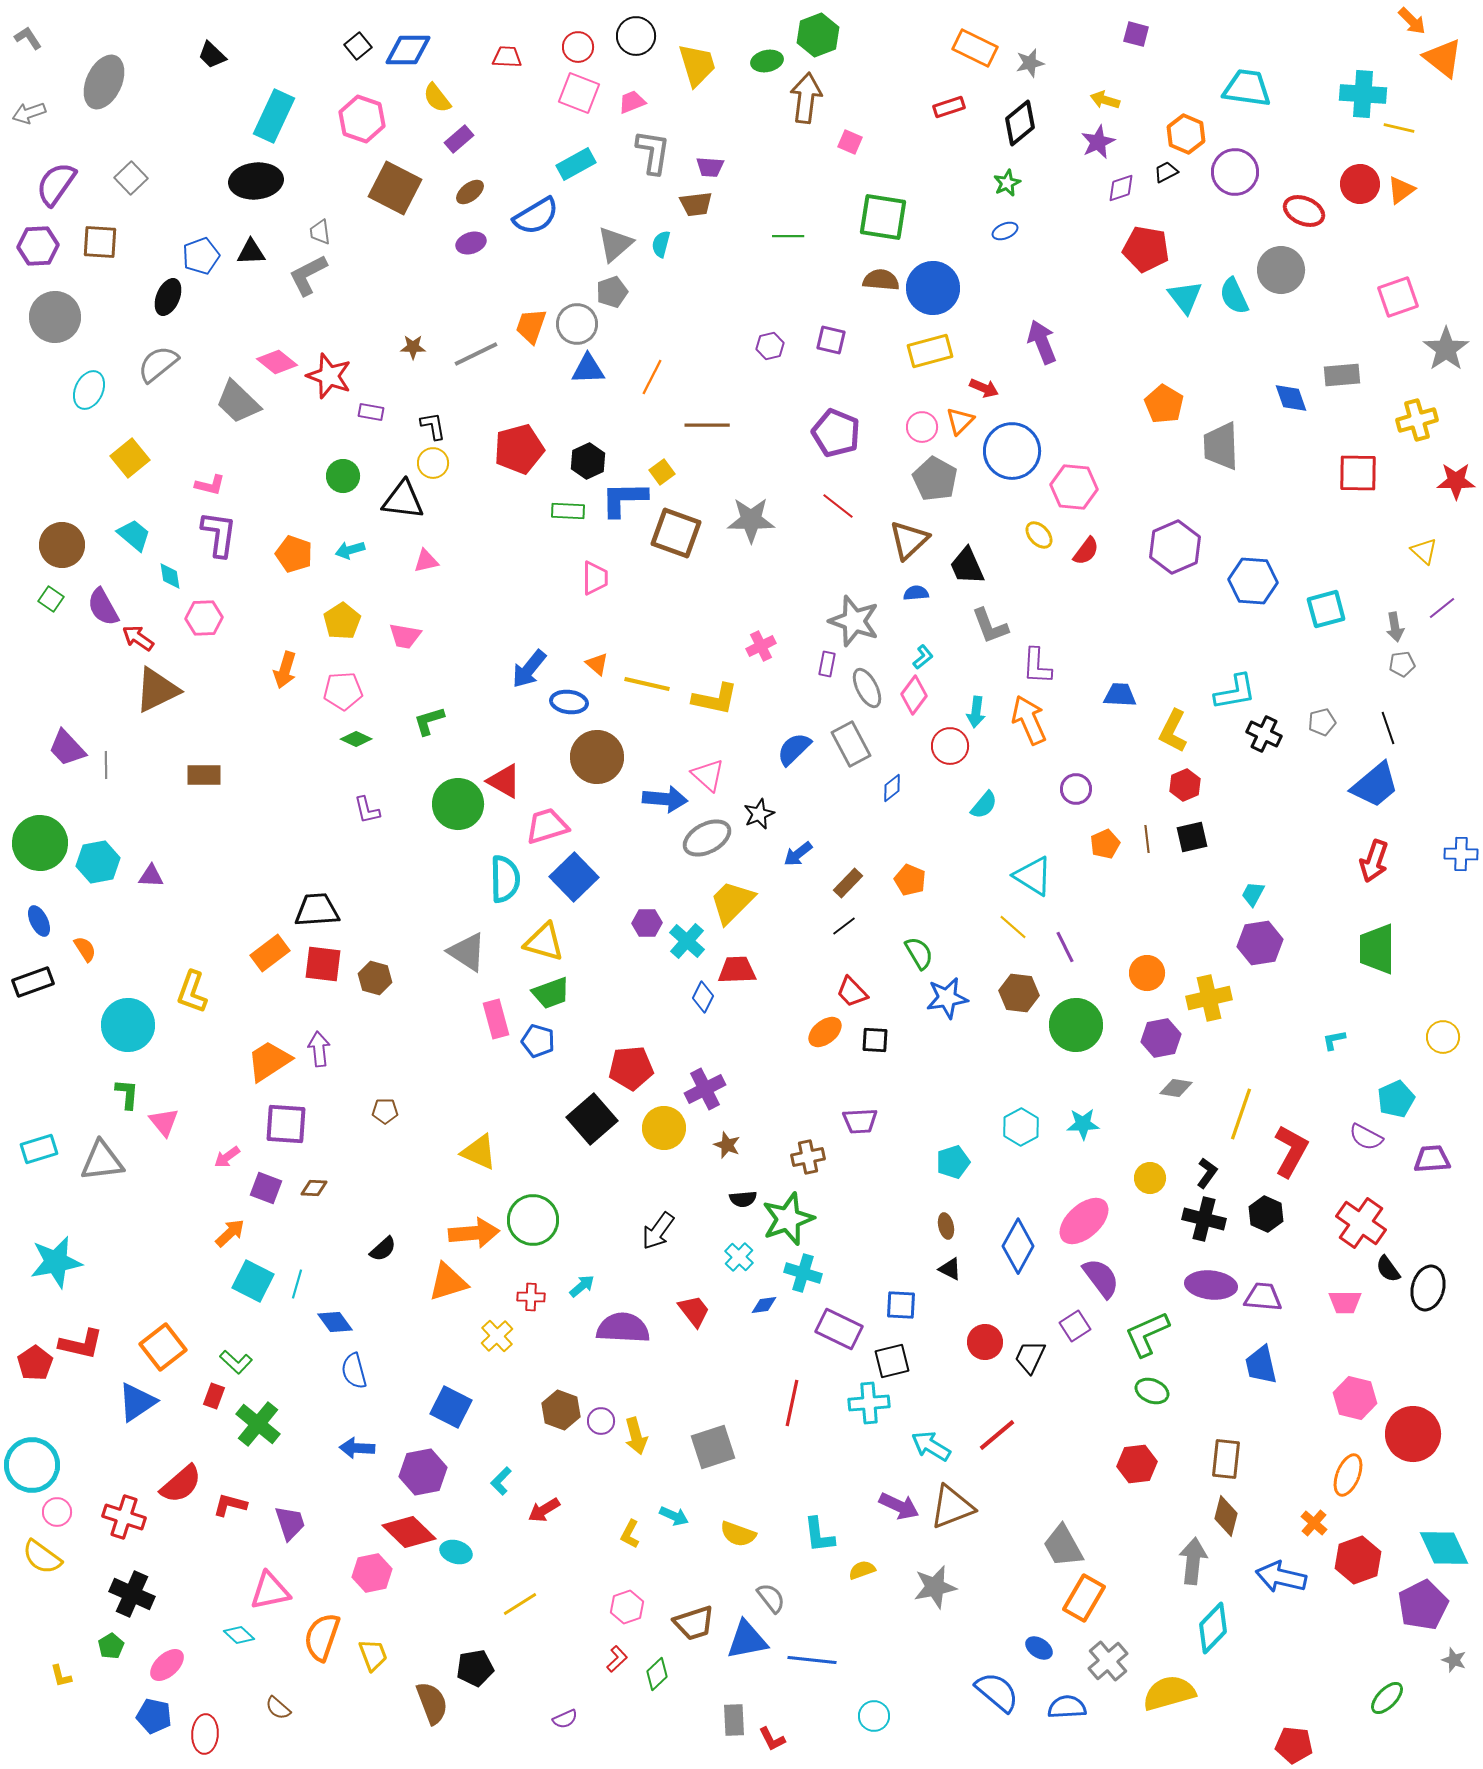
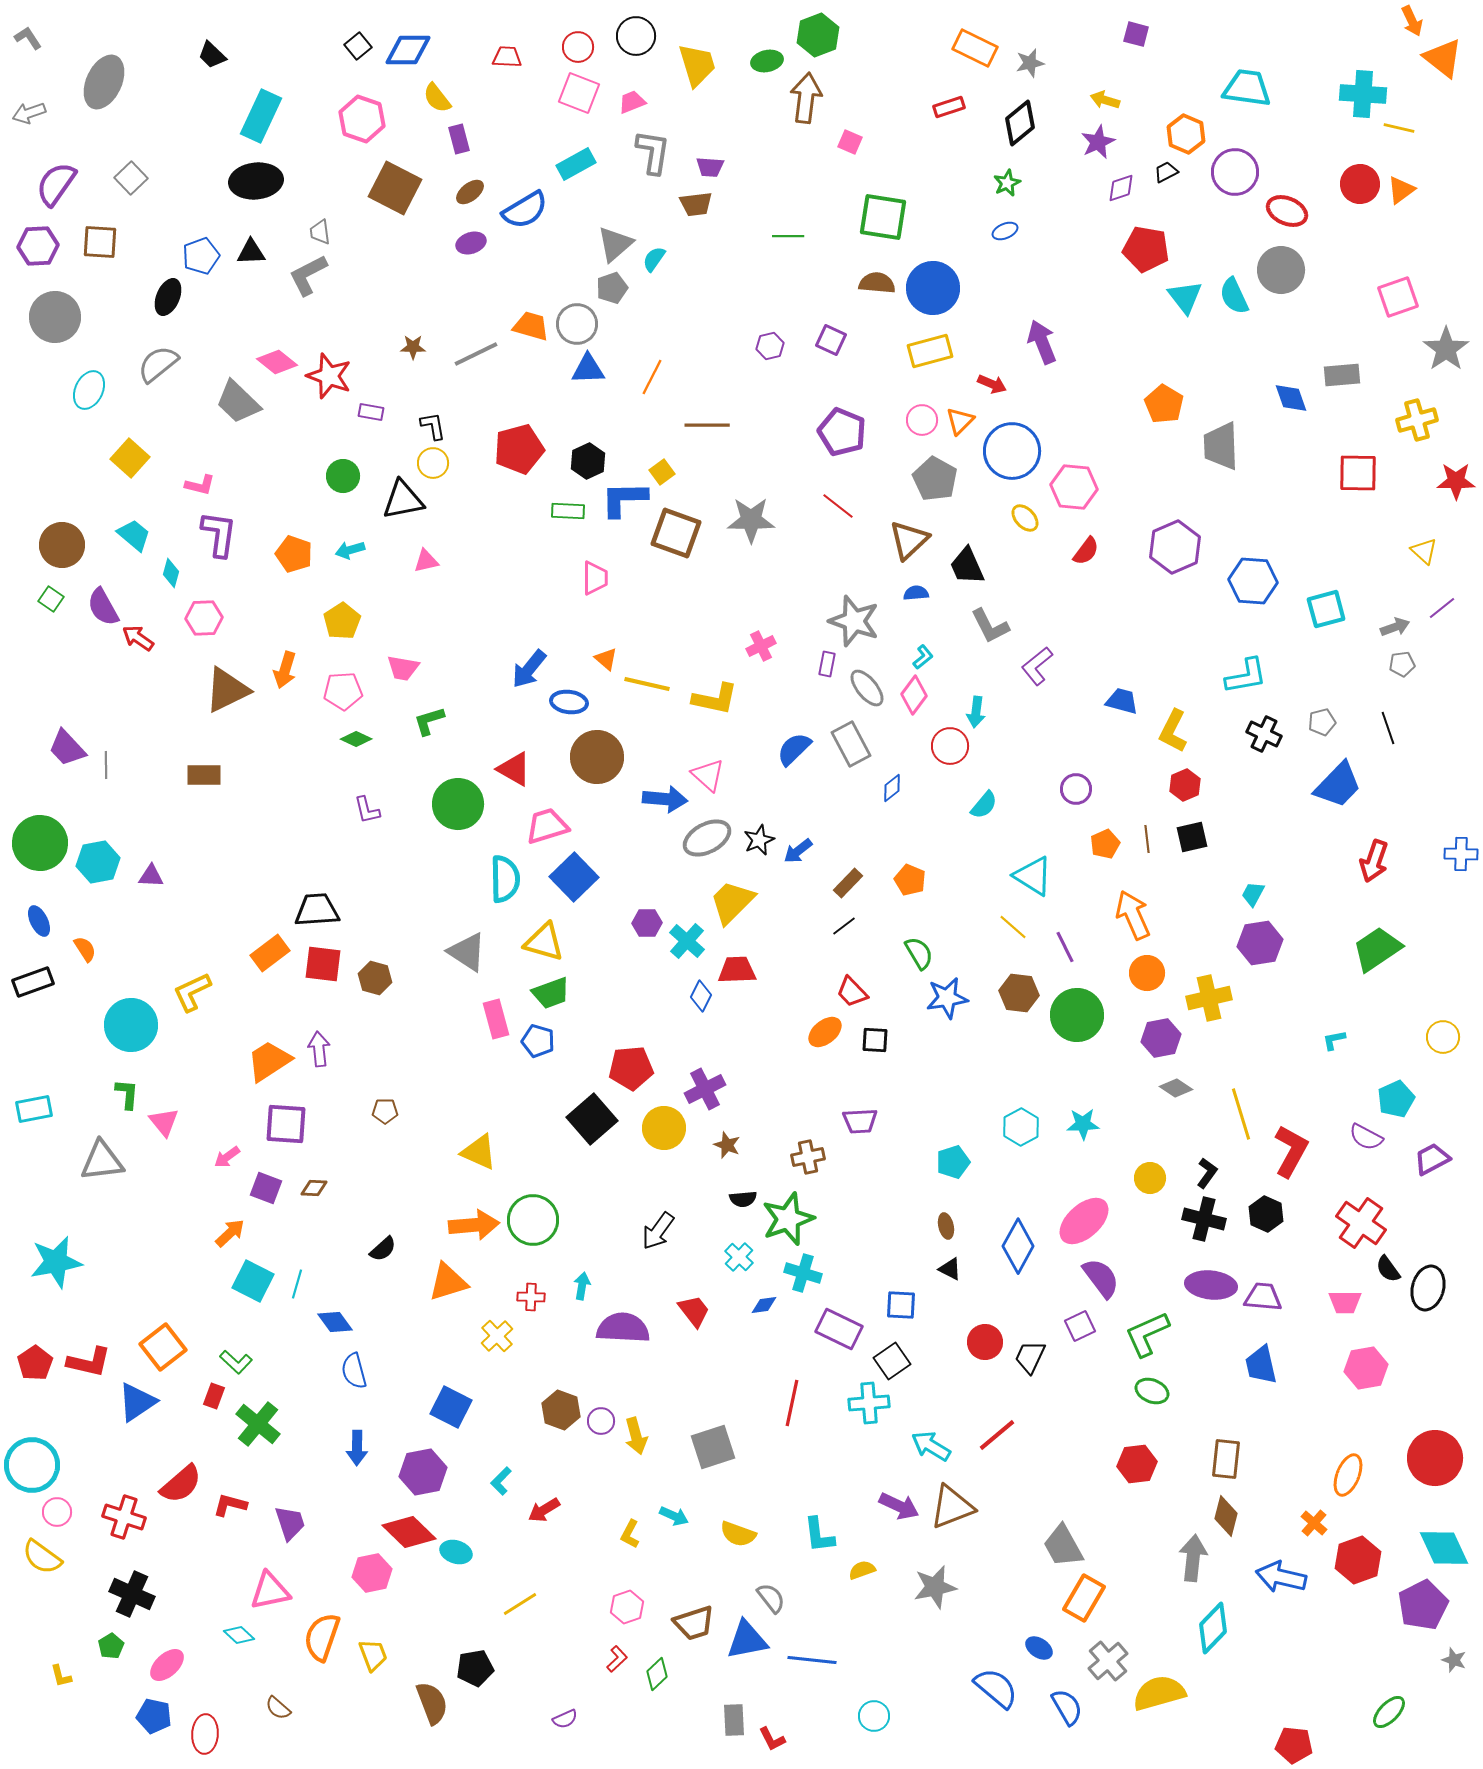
orange arrow at (1412, 21): rotated 20 degrees clockwise
cyan rectangle at (274, 116): moved 13 px left
purple rectangle at (459, 139): rotated 64 degrees counterclockwise
red ellipse at (1304, 211): moved 17 px left
blue semicircle at (536, 216): moved 11 px left, 6 px up
cyan semicircle at (661, 244): moved 7 px left, 15 px down; rotated 20 degrees clockwise
brown semicircle at (881, 280): moved 4 px left, 3 px down
gray pentagon at (612, 292): moved 4 px up
orange trapezoid at (531, 326): rotated 87 degrees clockwise
purple square at (831, 340): rotated 12 degrees clockwise
red arrow at (984, 388): moved 8 px right, 4 px up
pink circle at (922, 427): moved 7 px up
purple pentagon at (836, 433): moved 6 px right, 1 px up
yellow square at (130, 458): rotated 9 degrees counterclockwise
pink L-shape at (210, 485): moved 10 px left
black triangle at (403, 500): rotated 18 degrees counterclockwise
yellow ellipse at (1039, 535): moved 14 px left, 17 px up
cyan diamond at (170, 576): moved 1 px right, 3 px up; rotated 24 degrees clockwise
gray L-shape at (990, 626): rotated 6 degrees counterclockwise
gray arrow at (1395, 627): rotated 100 degrees counterclockwise
pink trapezoid at (405, 636): moved 2 px left, 32 px down
orange triangle at (597, 664): moved 9 px right, 5 px up
purple L-shape at (1037, 666): rotated 48 degrees clockwise
gray ellipse at (867, 688): rotated 12 degrees counterclockwise
brown triangle at (157, 690): moved 70 px right
cyan L-shape at (1235, 692): moved 11 px right, 16 px up
blue trapezoid at (1120, 695): moved 2 px right, 6 px down; rotated 12 degrees clockwise
orange arrow at (1029, 720): moved 104 px right, 195 px down
red triangle at (504, 781): moved 10 px right, 12 px up
blue trapezoid at (1375, 785): moved 37 px left; rotated 6 degrees counterclockwise
black star at (759, 814): moved 26 px down
blue arrow at (798, 854): moved 3 px up
green trapezoid at (1377, 949): rotated 56 degrees clockwise
yellow L-shape at (192, 992): rotated 45 degrees clockwise
blue diamond at (703, 997): moved 2 px left, 1 px up
cyan circle at (128, 1025): moved 3 px right
green circle at (1076, 1025): moved 1 px right, 10 px up
gray diamond at (1176, 1088): rotated 24 degrees clockwise
yellow line at (1241, 1114): rotated 36 degrees counterclockwise
cyan rectangle at (39, 1149): moved 5 px left, 40 px up; rotated 6 degrees clockwise
purple trapezoid at (1432, 1159): rotated 24 degrees counterclockwise
orange arrow at (474, 1233): moved 8 px up
cyan arrow at (582, 1286): rotated 40 degrees counterclockwise
purple square at (1075, 1326): moved 5 px right; rotated 8 degrees clockwise
red L-shape at (81, 1344): moved 8 px right, 18 px down
black square at (892, 1361): rotated 21 degrees counterclockwise
pink hexagon at (1355, 1398): moved 11 px right, 30 px up; rotated 24 degrees counterclockwise
red circle at (1413, 1434): moved 22 px right, 24 px down
blue arrow at (357, 1448): rotated 92 degrees counterclockwise
gray arrow at (1193, 1561): moved 3 px up
blue semicircle at (997, 1692): moved 1 px left, 4 px up
yellow semicircle at (1169, 1693): moved 10 px left
green ellipse at (1387, 1698): moved 2 px right, 14 px down
blue semicircle at (1067, 1707): rotated 63 degrees clockwise
